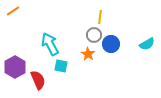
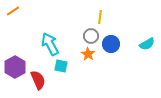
gray circle: moved 3 px left, 1 px down
